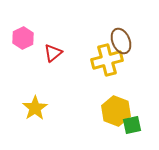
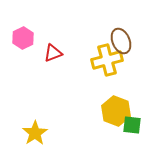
red triangle: rotated 18 degrees clockwise
yellow star: moved 25 px down
green square: rotated 18 degrees clockwise
